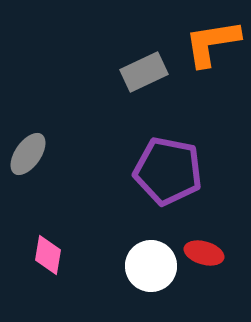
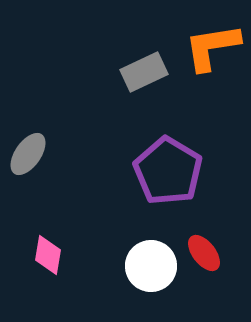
orange L-shape: moved 4 px down
purple pentagon: rotated 20 degrees clockwise
red ellipse: rotated 36 degrees clockwise
